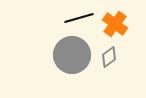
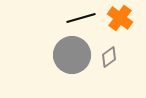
black line: moved 2 px right
orange cross: moved 5 px right, 6 px up
